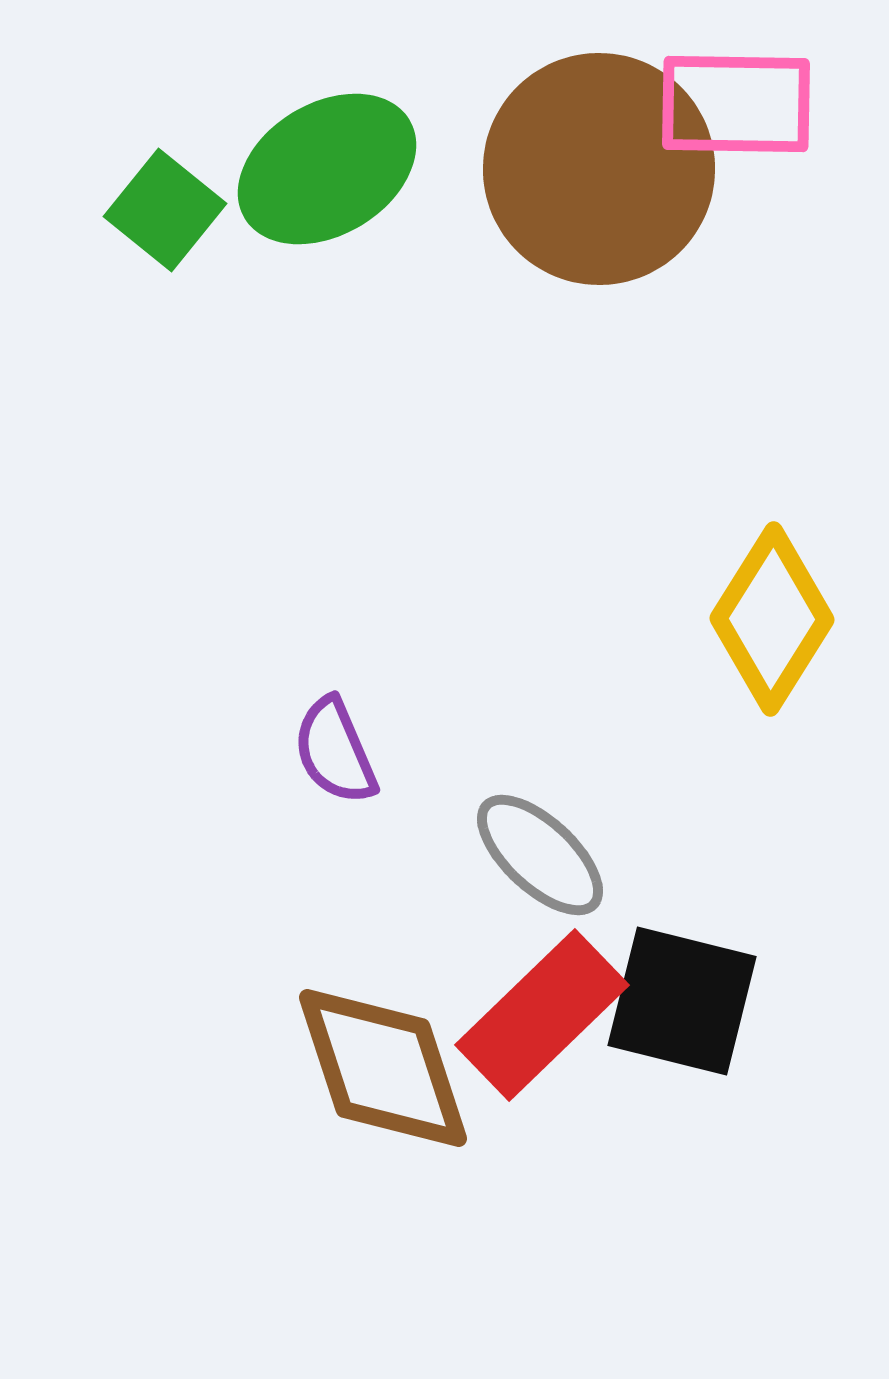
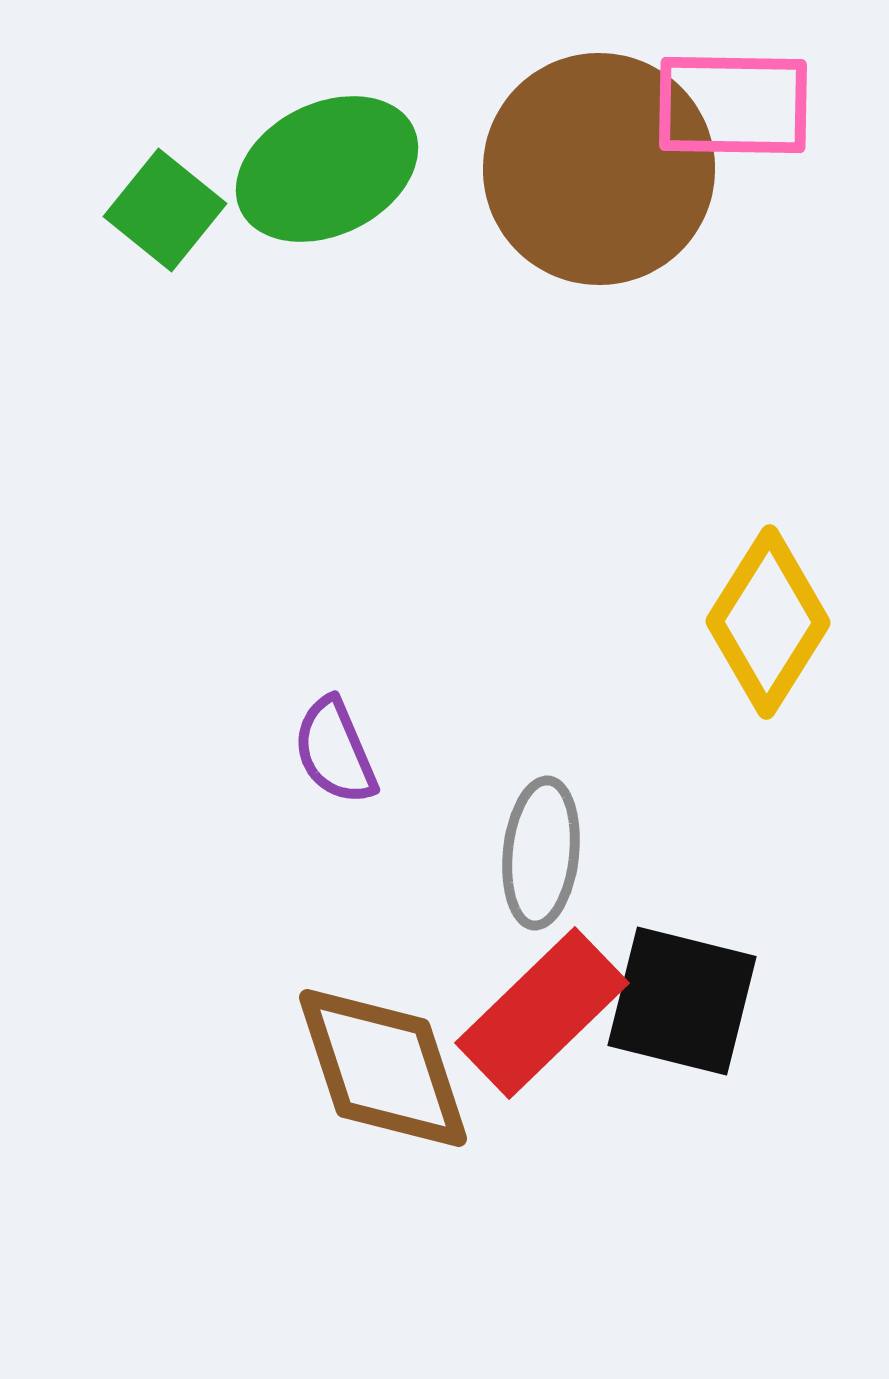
pink rectangle: moved 3 px left, 1 px down
green ellipse: rotated 5 degrees clockwise
yellow diamond: moved 4 px left, 3 px down
gray ellipse: moved 1 px right, 2 px up; rotated 53 degrees clockwise
red rectangle: moved 2 px up
